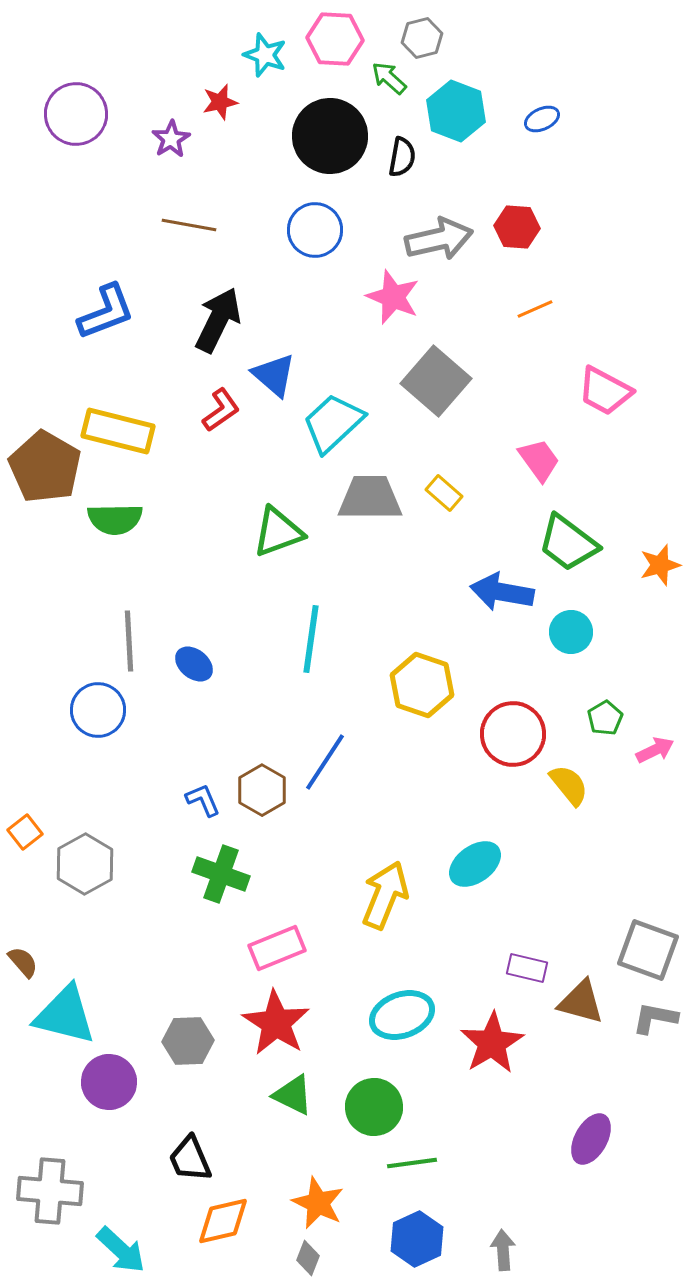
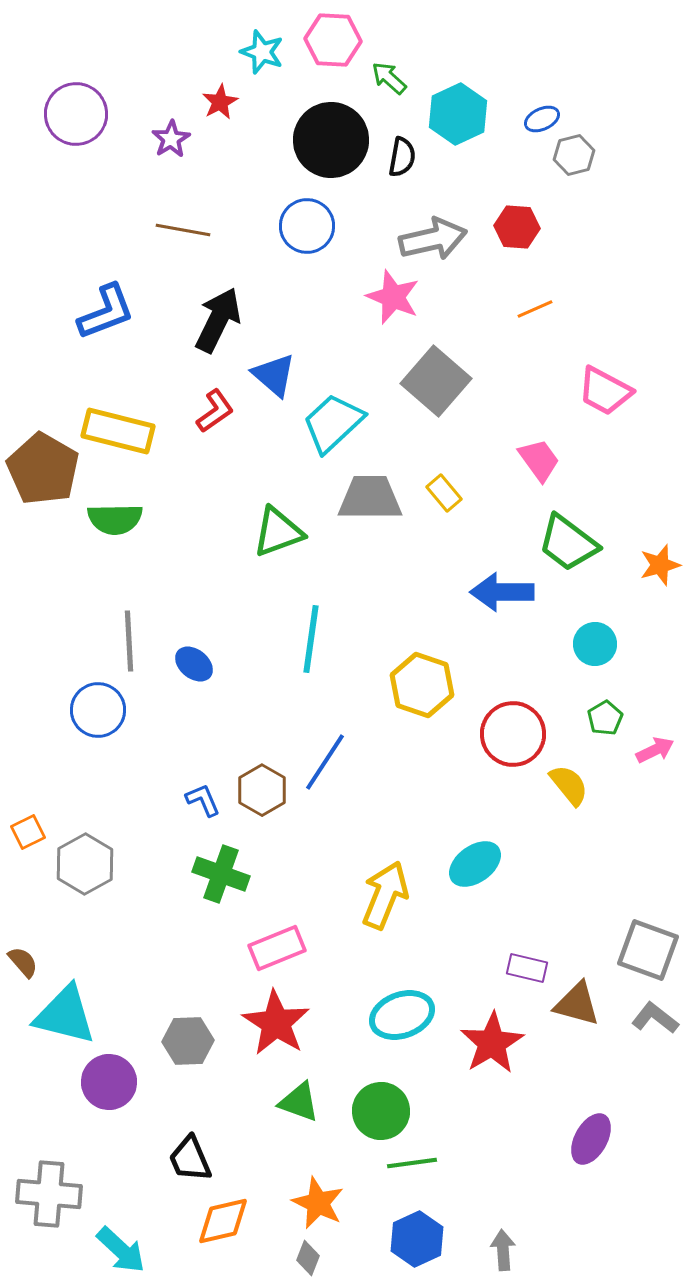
gray hexagon at (422, 38): moved 152 px right, 117 px down
pink hexagon at (335, 39): moved 2 px left, 1 px down
cyan star at (265, 55): moved 3 px left, 3 px up
red star at (220, 102): rotated 15 degrees counterclockwise
cyan hexagon at (456, 111): moved 2 px right, 3 px down; rotated 14 degrees clockwise
black circle at (330, 136): moved 1 px right, 4 px down
brown line at (189, 225): moved 6 px left, 5 px down
blue circle at (315, 230): moved 8 px left, 4 px up
gray arrow at (439, 239): moved 6 px left
red L-shape at (221, 410): moved 6 px left, 1 px down
brown pentagon at (45, 467): moved 2 px left, 2 px down
yellow rectangle at (444, 493): rotated 9 degrees clockwise
blue arrow at (502, 592): rotated 10 degrees counterclockwise
cyan circle at (571, 632): moved 24 px right, 12 px down
orange square at (25, 832): moved 3 px right; rotated 12 degrees clockwise
brown triangle at (581, 1002): moved 4 px left, 2 px down
gray L-shape at (655, 1018): rotated 27 degrees clockwise
green triangle at (293, 1095): moved 6 px right, 7 px down; rotated 6 degrees counterclockwise
green circle at (374, 1107): moved 7 px right, 4 px down
gray cross at (50, 1191): moved 1 px left, 3 px down
